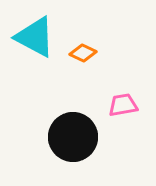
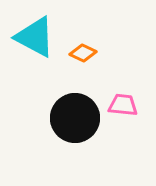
pink trapezoid: rotated 16 degrees clockwise
black circle: moved 2 px right, 19 px up
